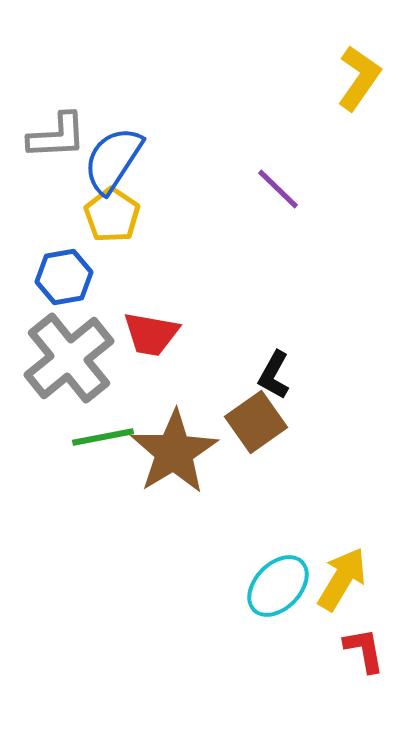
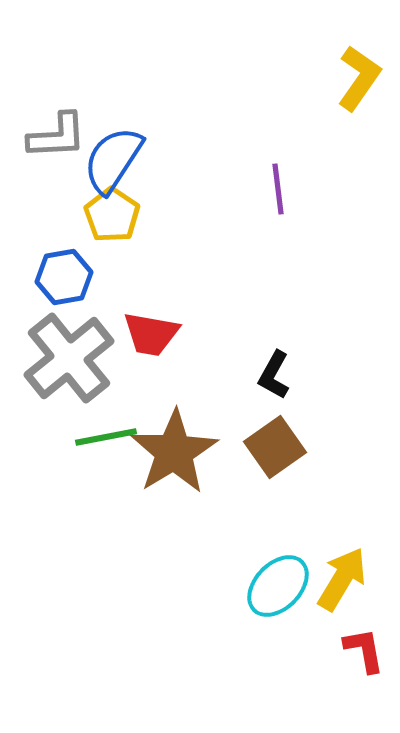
purple line: rotated 39 degrees clockwise
brown square: moved 19 px right, 25 px down
green line: moved 3 px right
